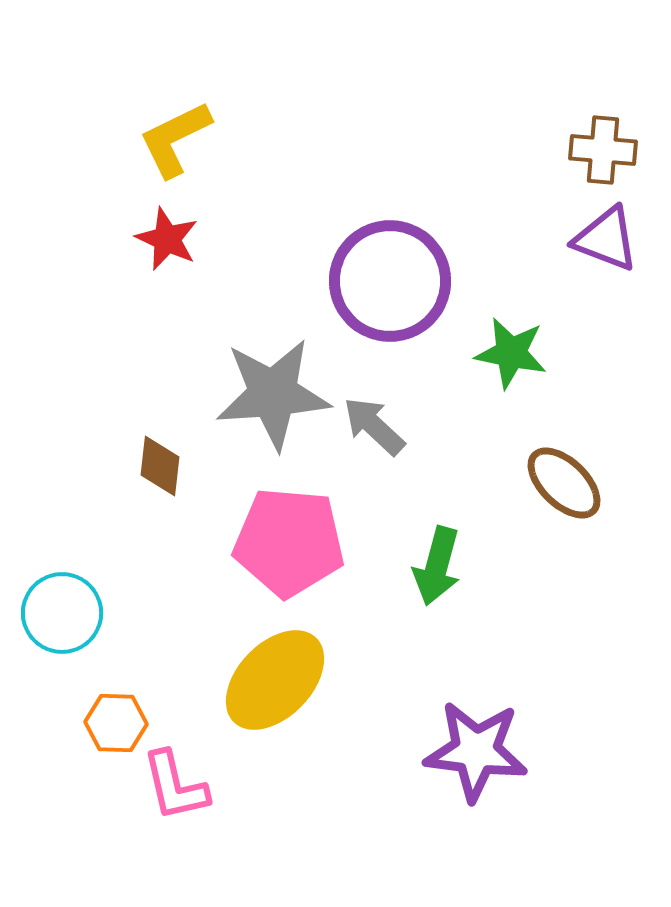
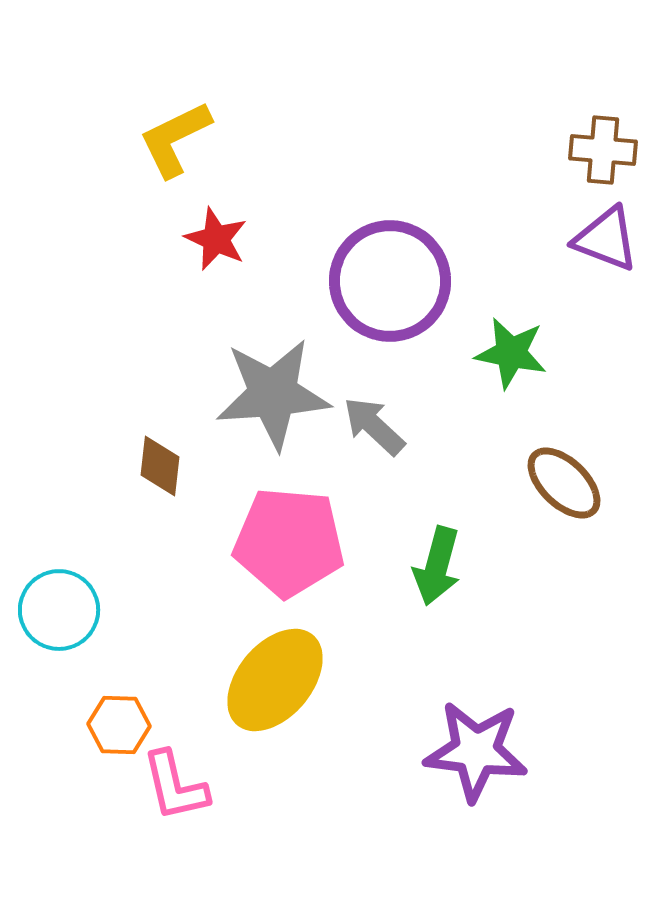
red star: moved 49 px right
cyan circle: moved 3 px left, 3 px up
yellow ellipse: rotated 4 degrees counterclockwise
orange hexagon: moved 3 px right, 2 px down
